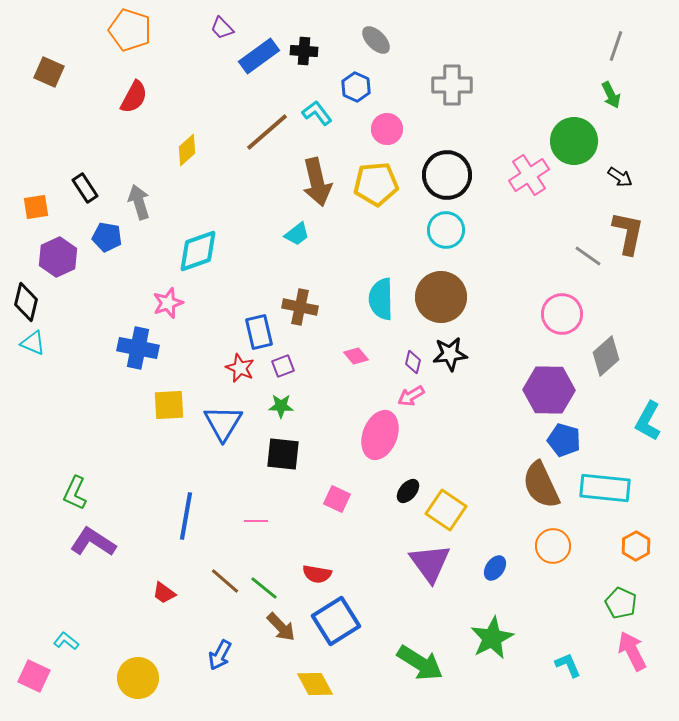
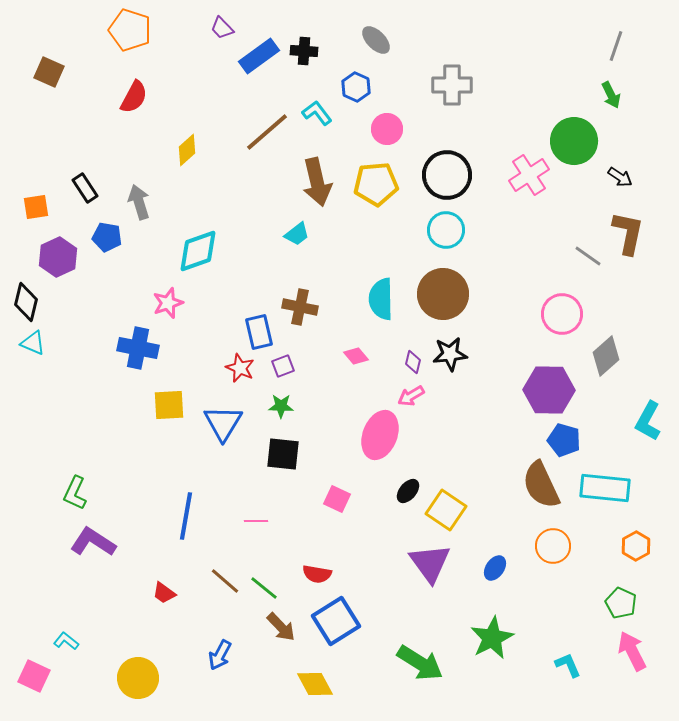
brown circle at (441, 297): moved 2 px right, 3 px up
